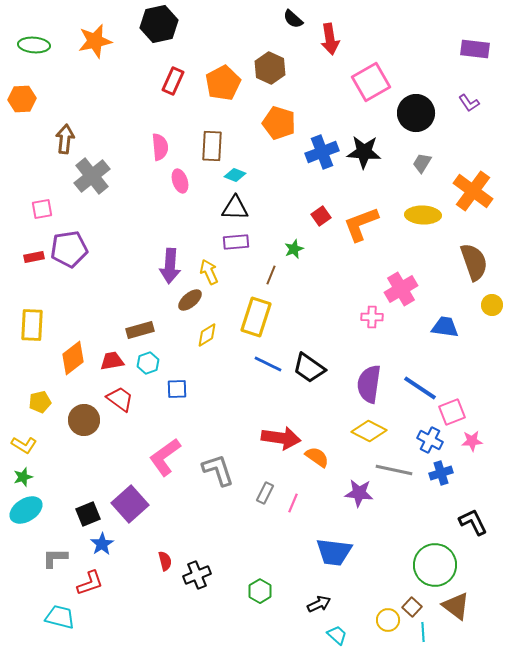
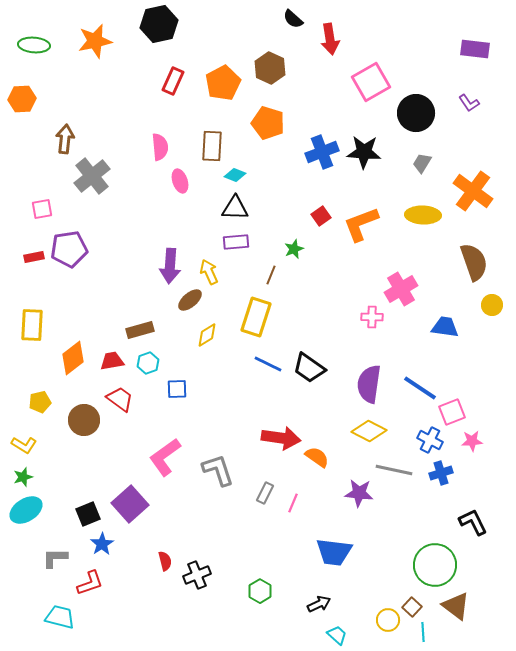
orange pentagon at (279, 123): moved 11 px left
